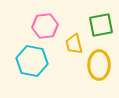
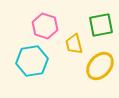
pink hexagon: rotated 25 degrees clockwise
cyan hexagon: rotated 20 degrees counterclockwise
yellow ellipse: moved 1 px right, 1 px down; rotated 40 degrees clockwise
